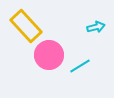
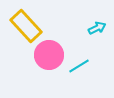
cyan arrow: moved 1 px right, 1 px down; rotated 12 degrees counterclockwise
cyan line: moved 1 px left
